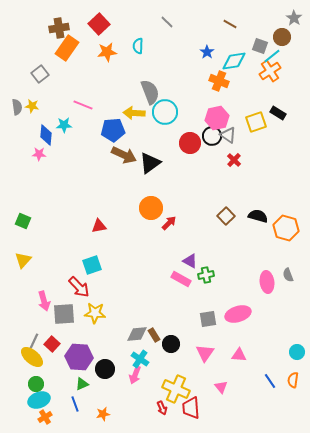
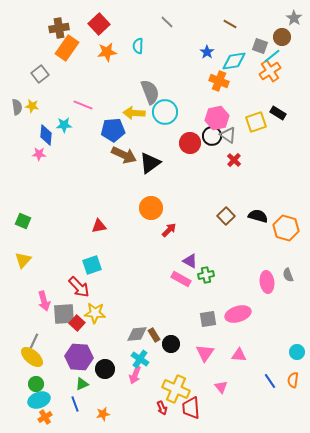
red arrow at (169, 223): moved 7 px down
red square at (52, 344): moved 25 px right, 21 px up
